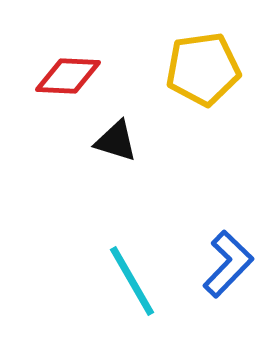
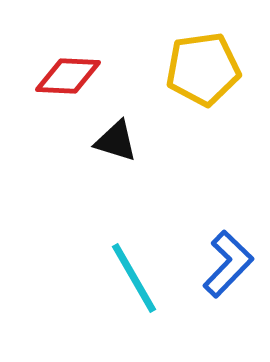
cyan line: moved 2 px right, 3 px up
